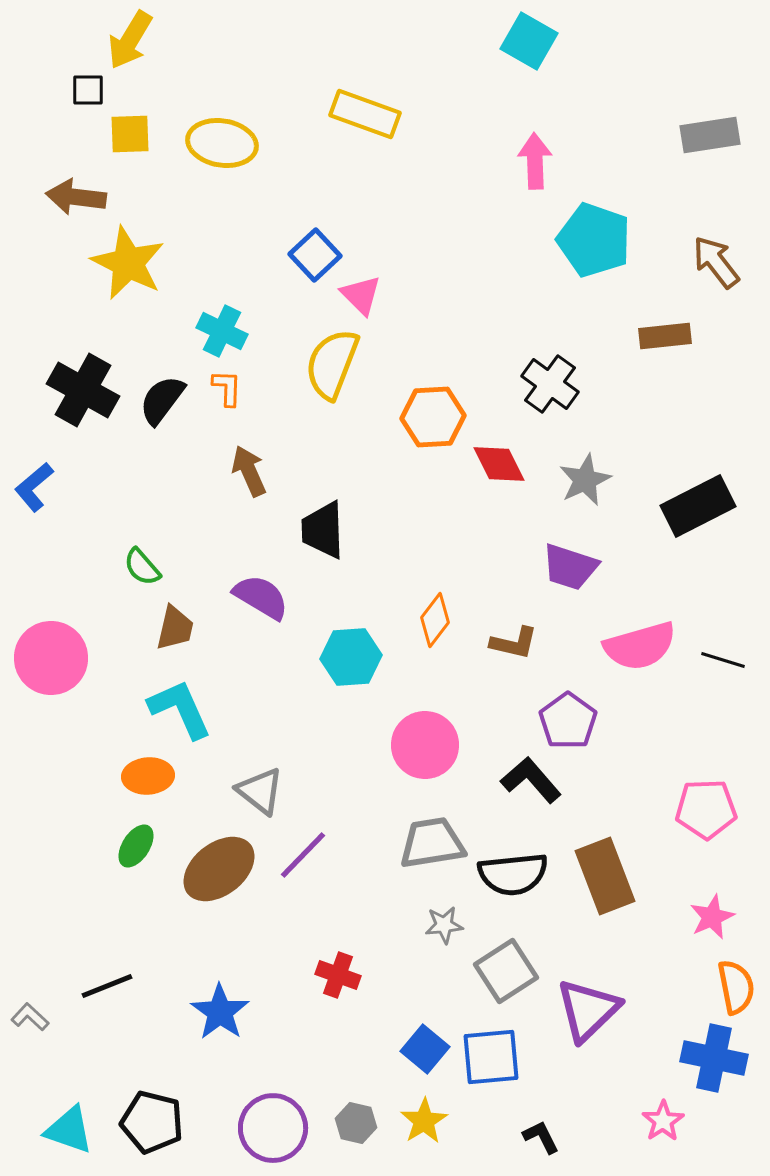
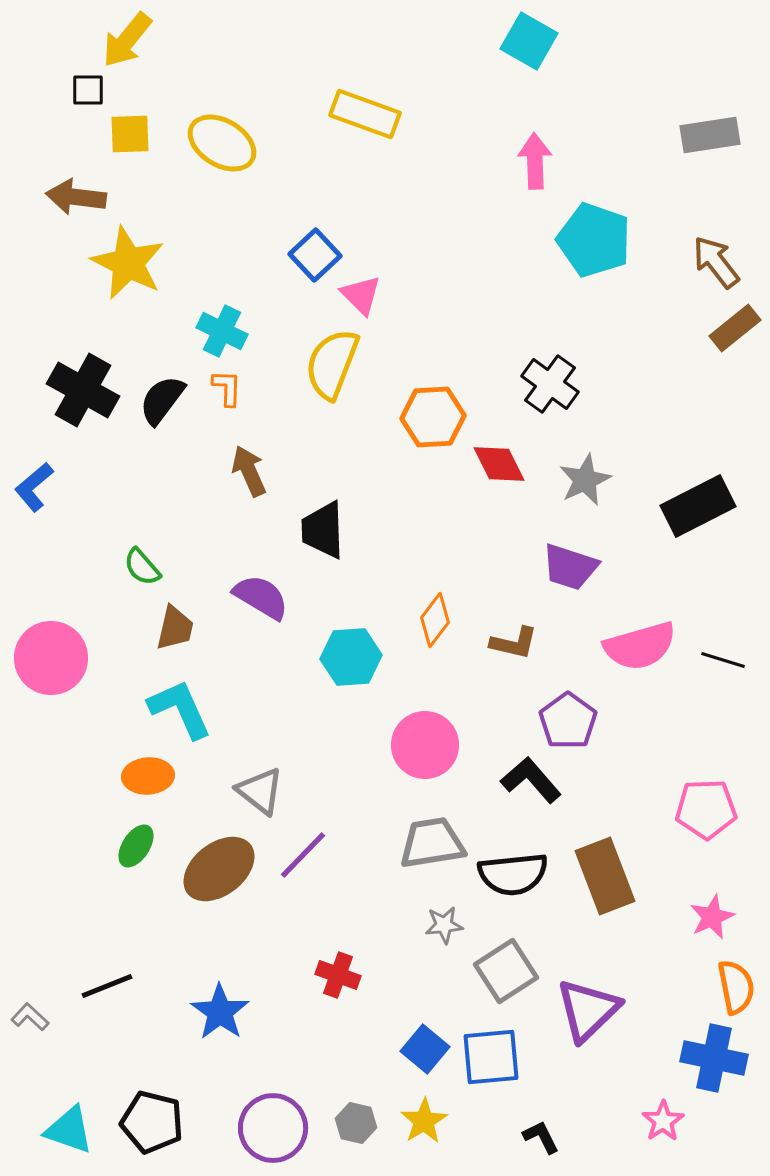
yellow arrow at (130, 40): moved 3 px left; rotated 8 degrees clockwise
yellow ellipse at (222, 143): rotated 22 degrees clockwise
brown rectangle at (665, 336): moved 70 px right, 8 px up; rotated 33 degrees counterclockwise
